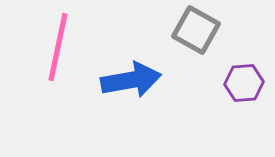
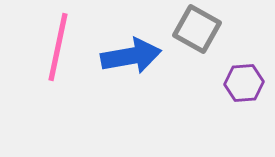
gray square: moved 1 px right, 1 px up
blue arrow: moved 24 px up
